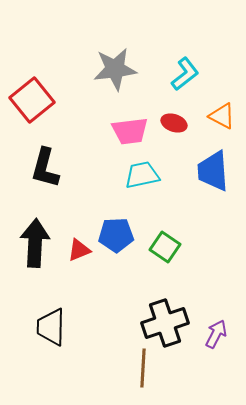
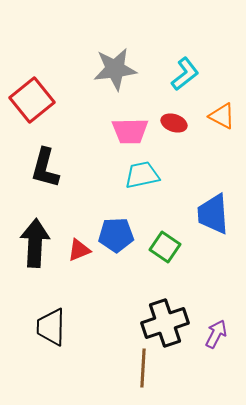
pink trapezoid: rotated 6 degrees clockwise
blue trapezoid: moved 43 px down
